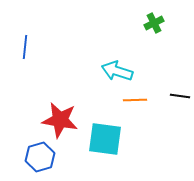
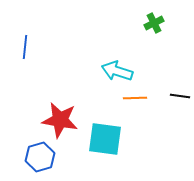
orange line: moved 2 px up
